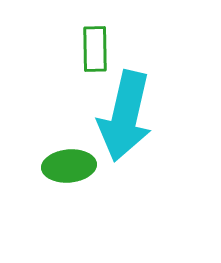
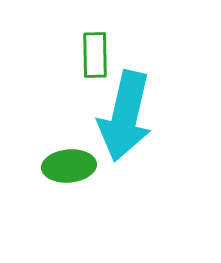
green rectangle: moved 6 px down
